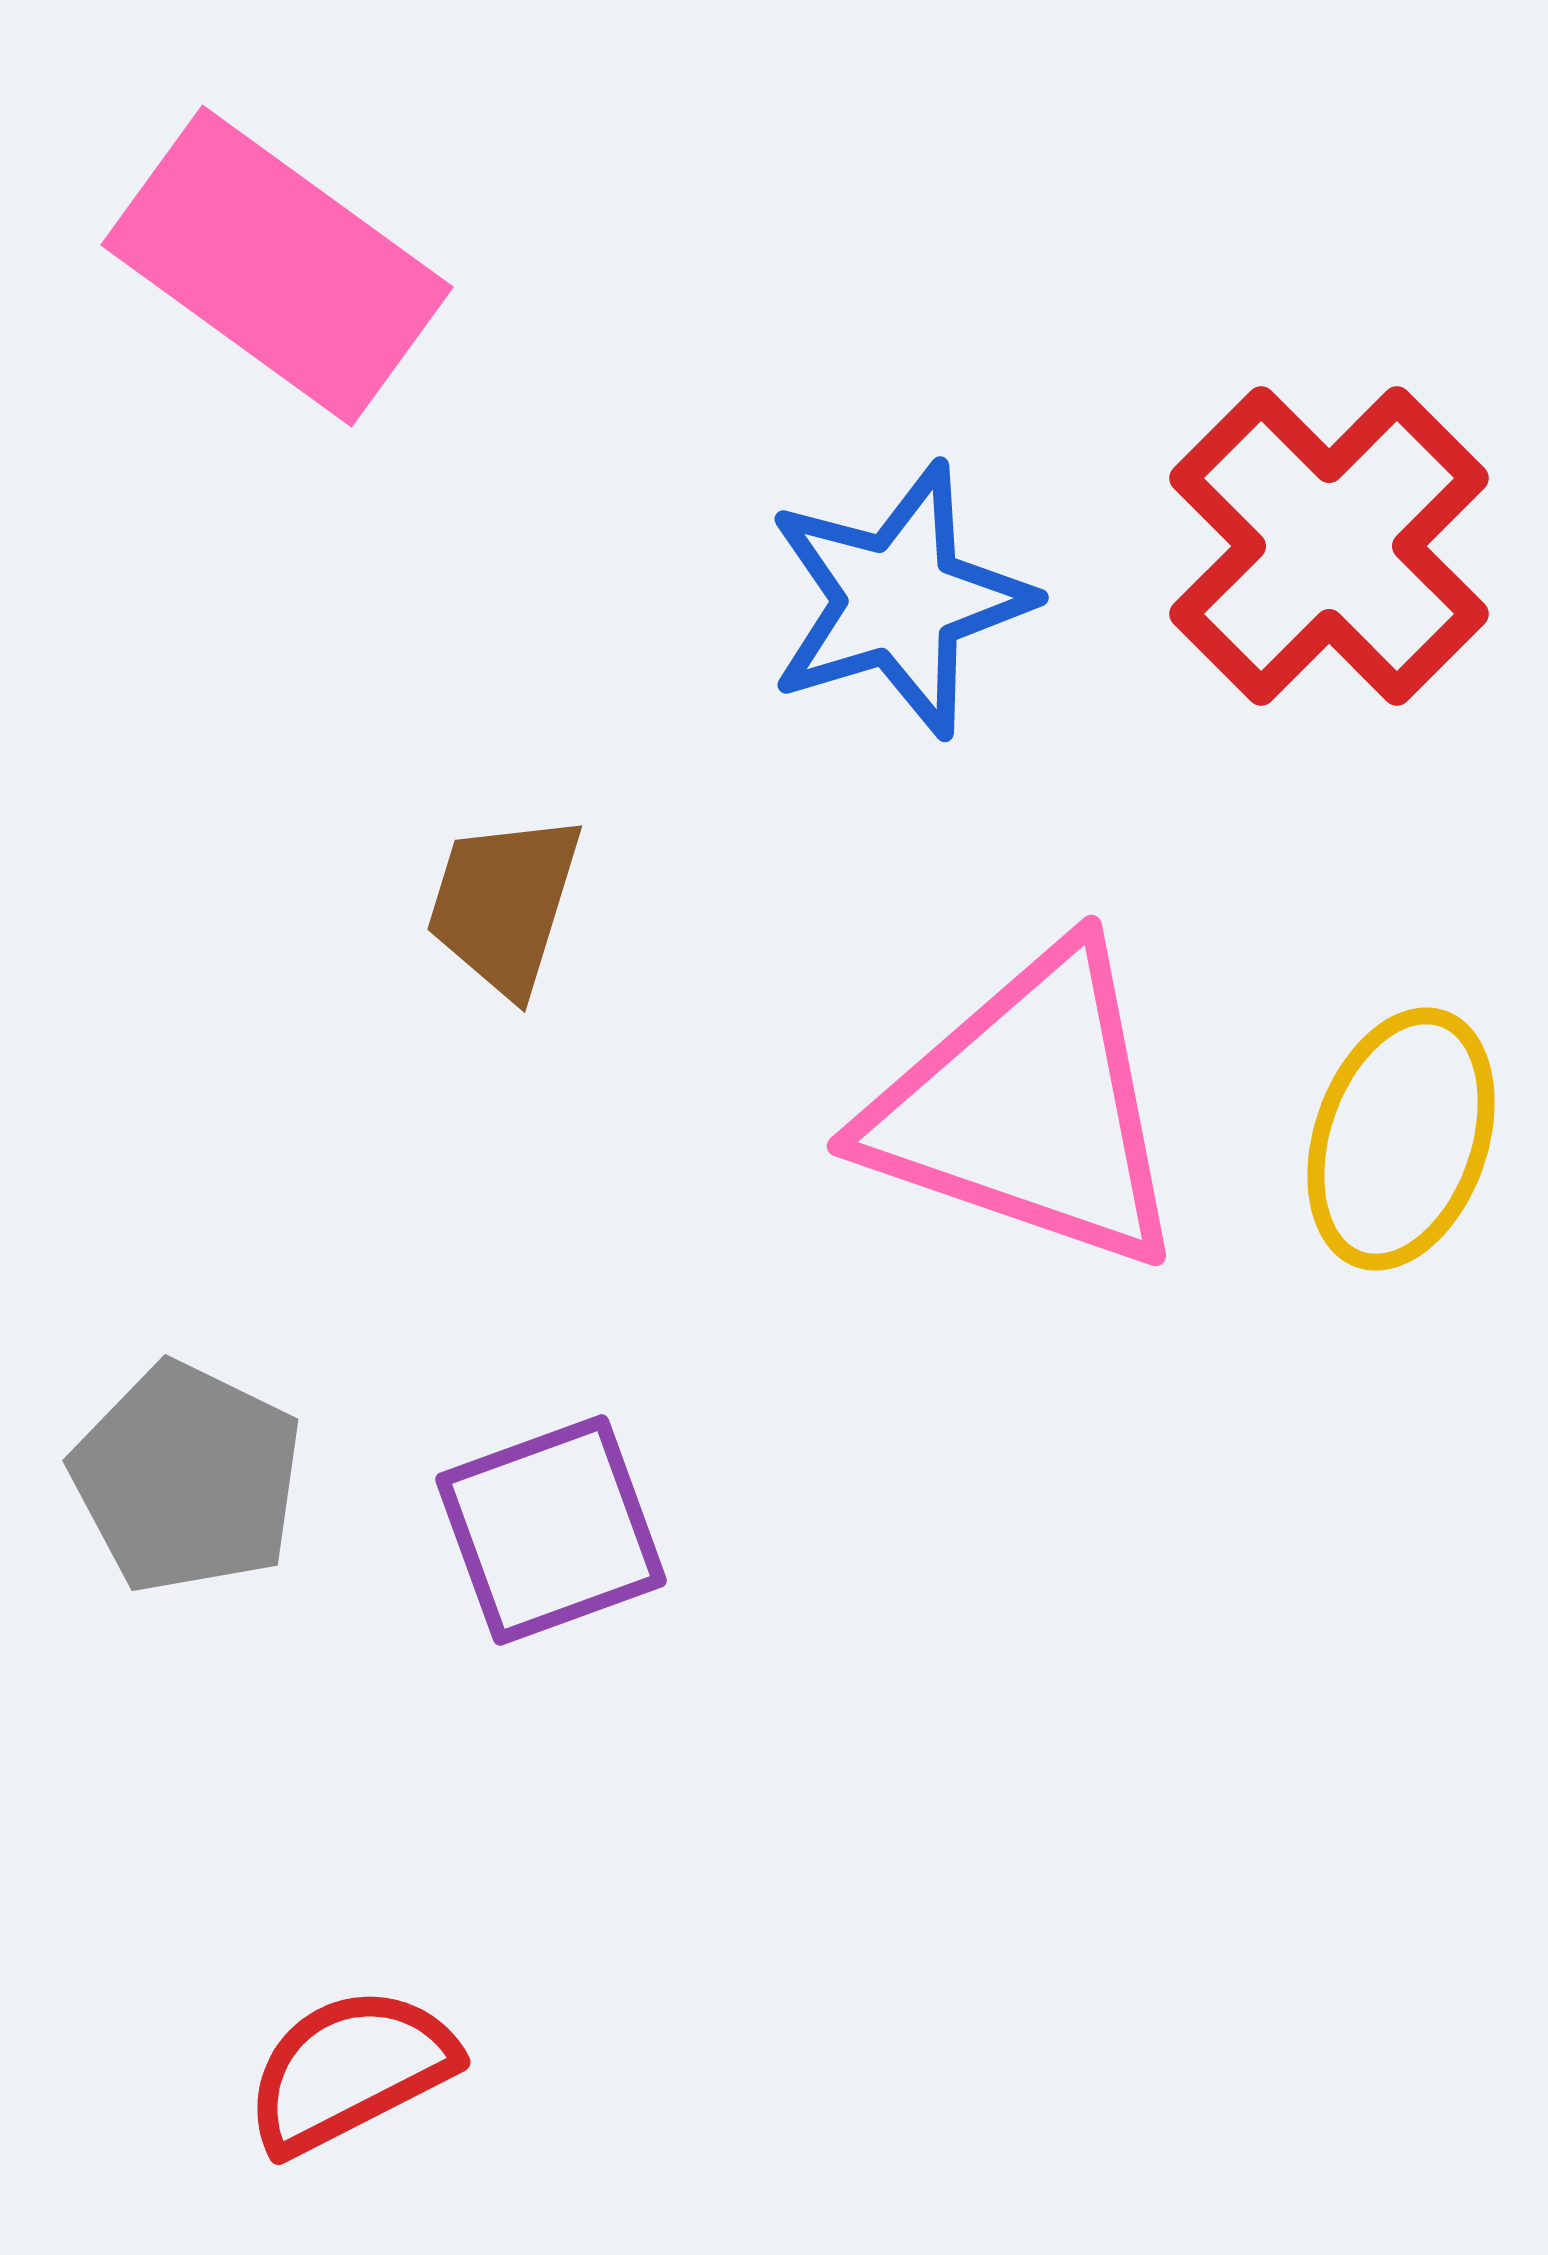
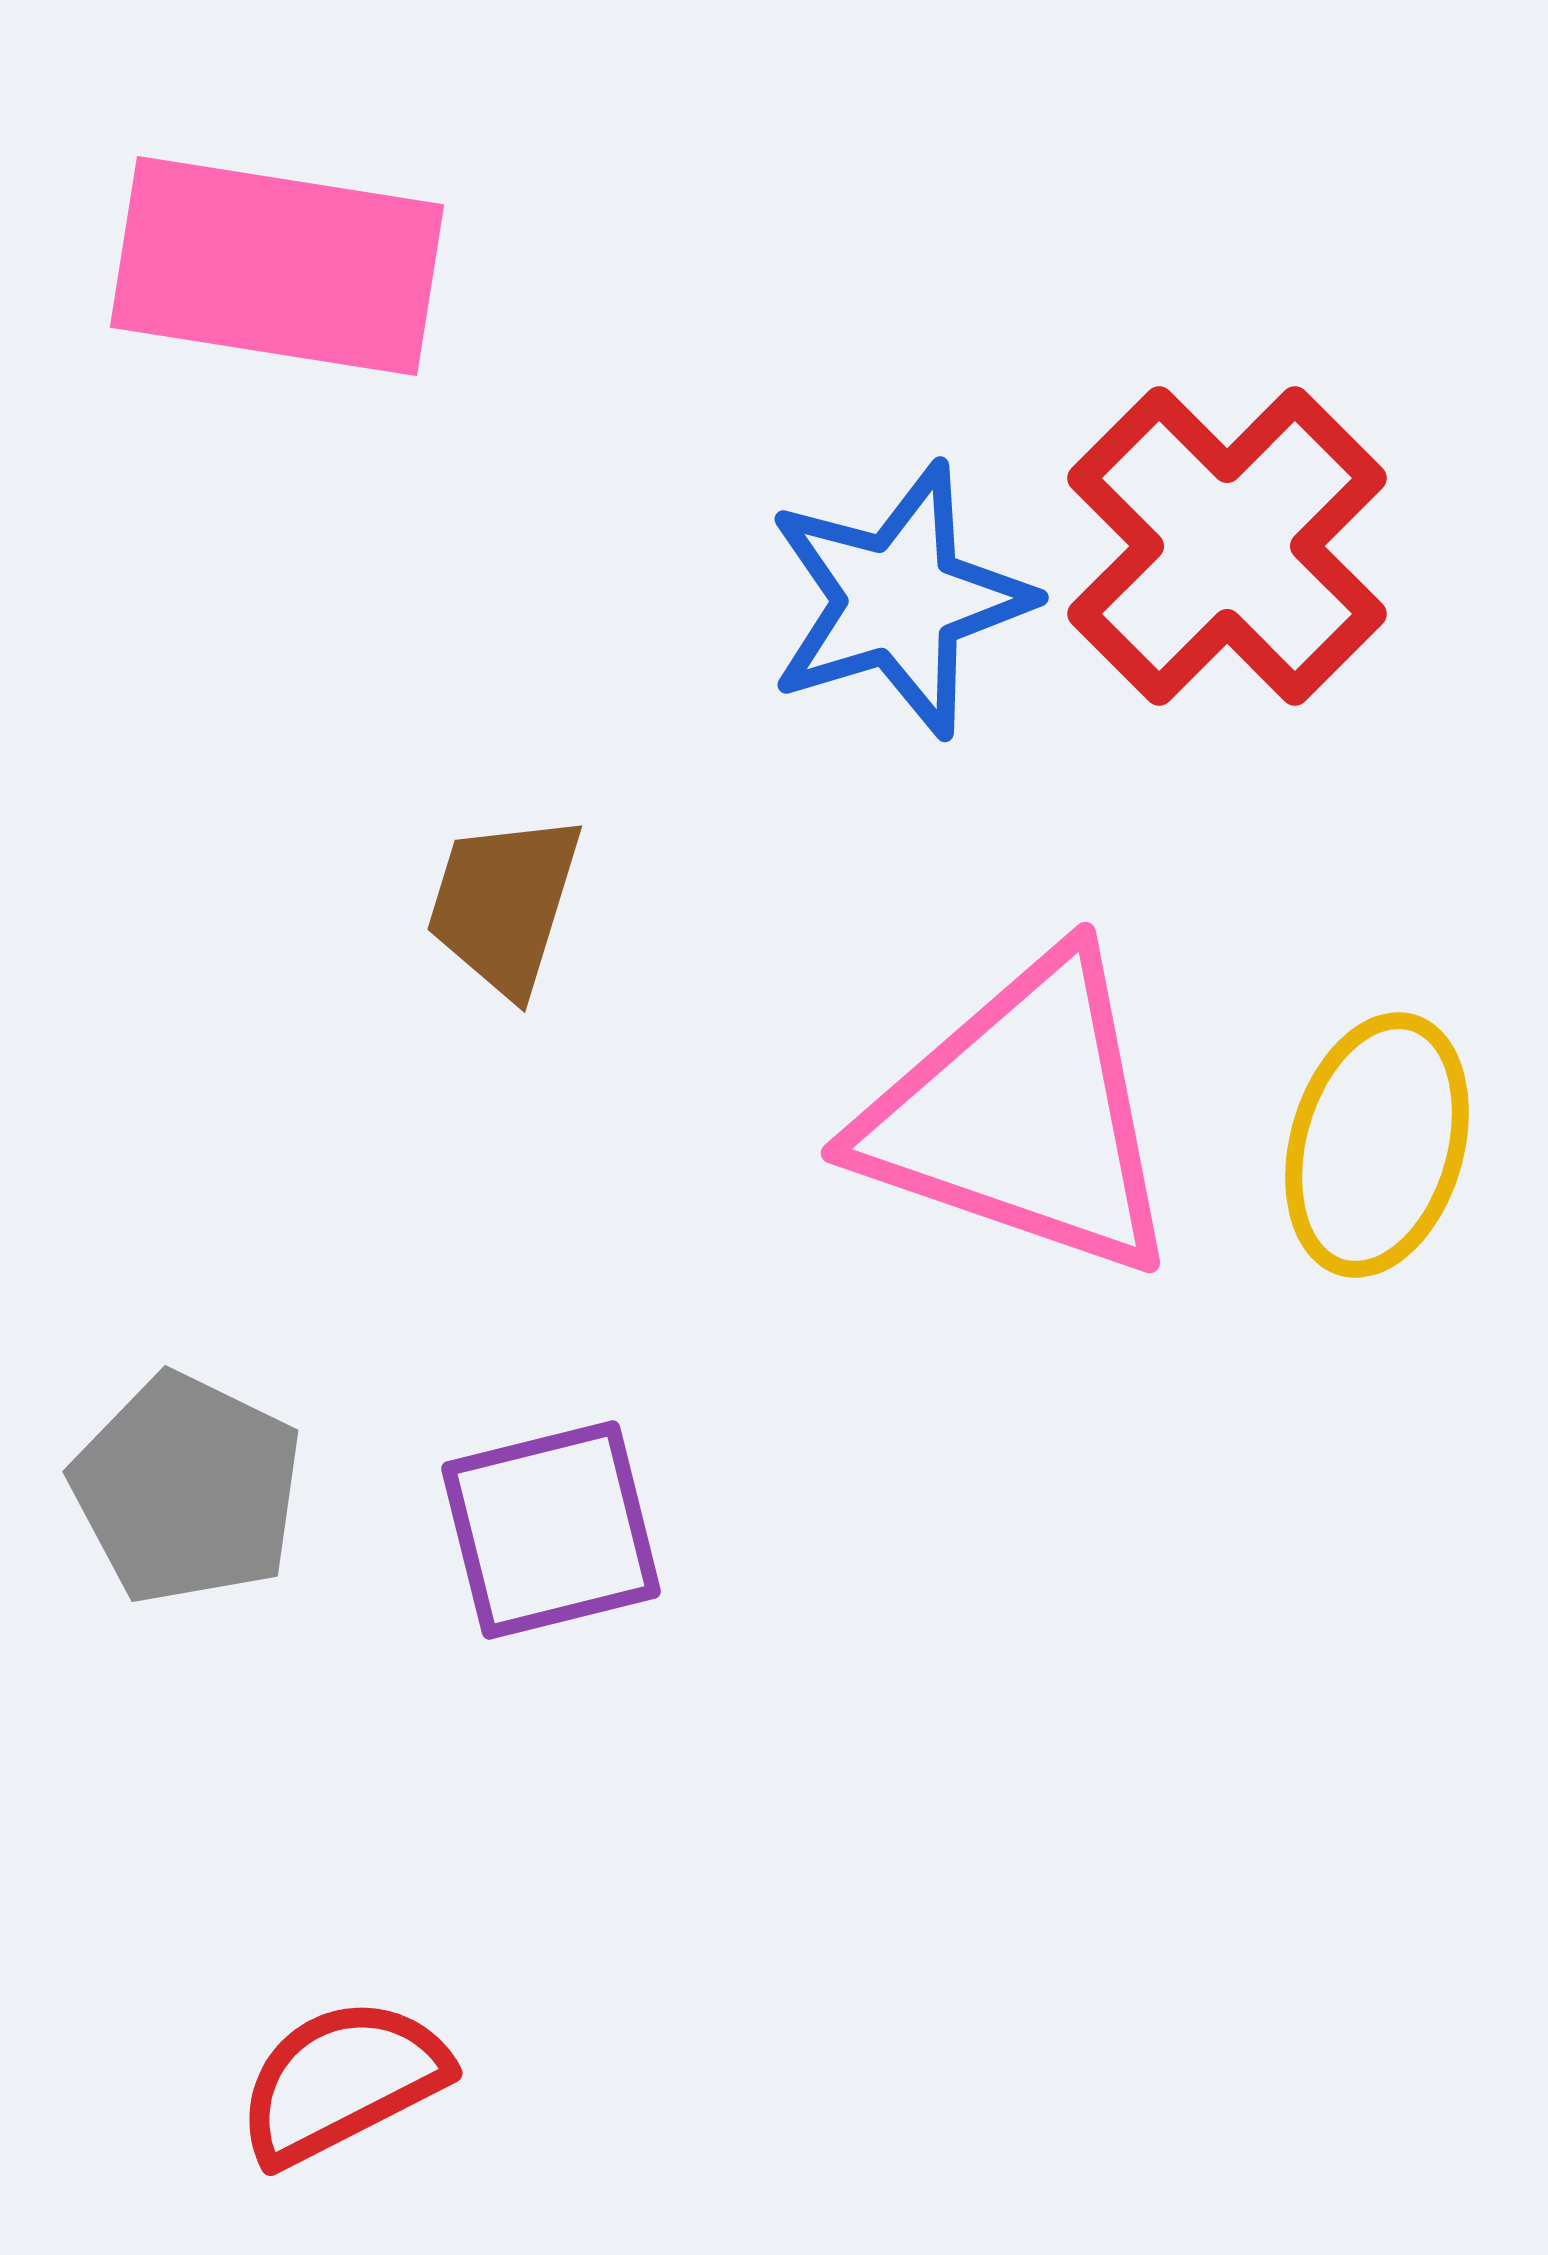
pink rectangle: rotated 27 degrees counterclockwise
red cross: moved 102 px left
pink triangle: moved 6 px left, 7 px down
yellow ellipse: moved 24 px left, 6 px down; rotated 3 degrees counterclockwise
gray pentagon: moved 11 px down
purple square: rotated 6 degrees clockwise
red semicircle: moved 8 px left, 11 px down
